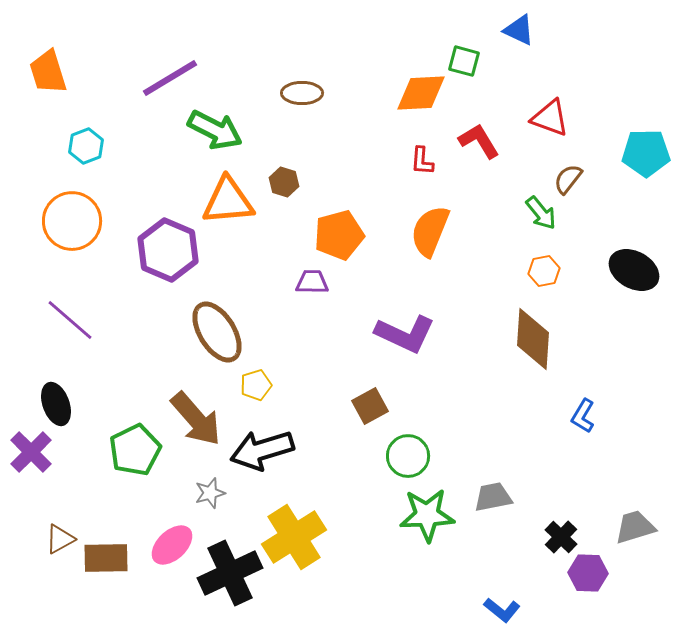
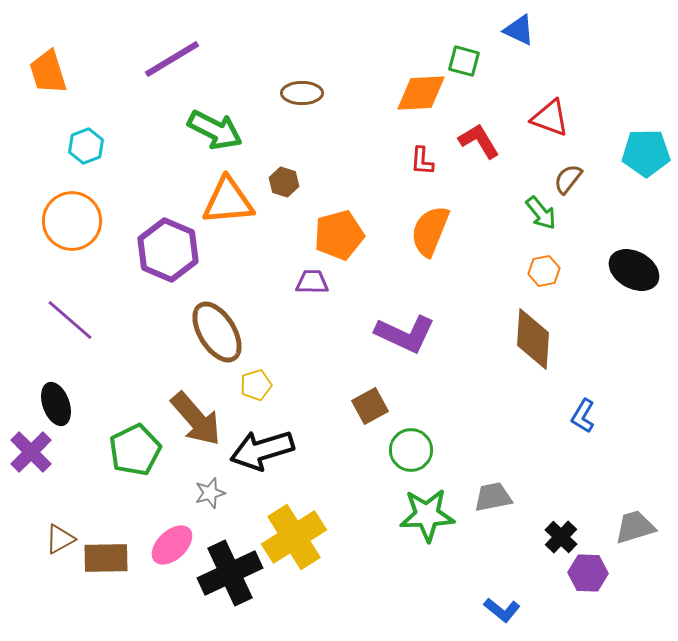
purple line at (170, 78): moved 2 px right, 19 px up
green circle at (408, 456): moved 3 px right, 6 px up
